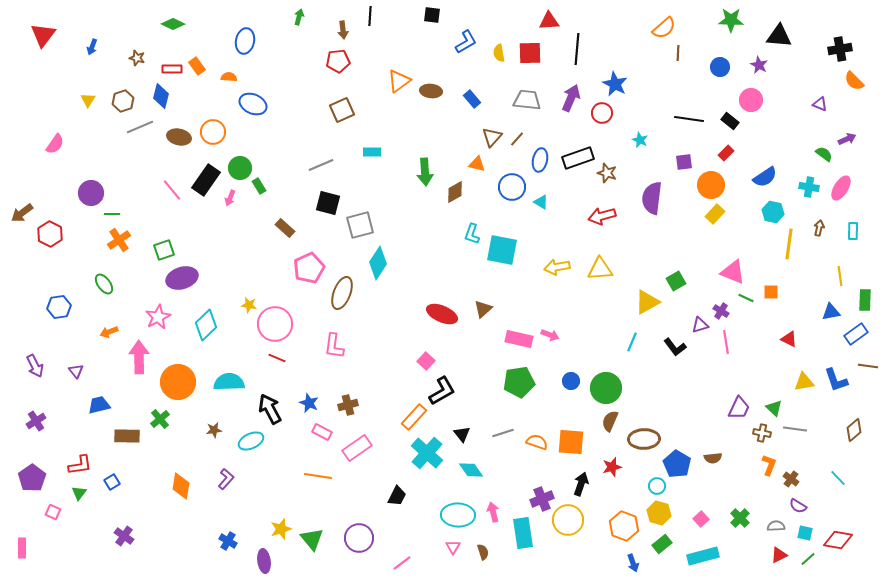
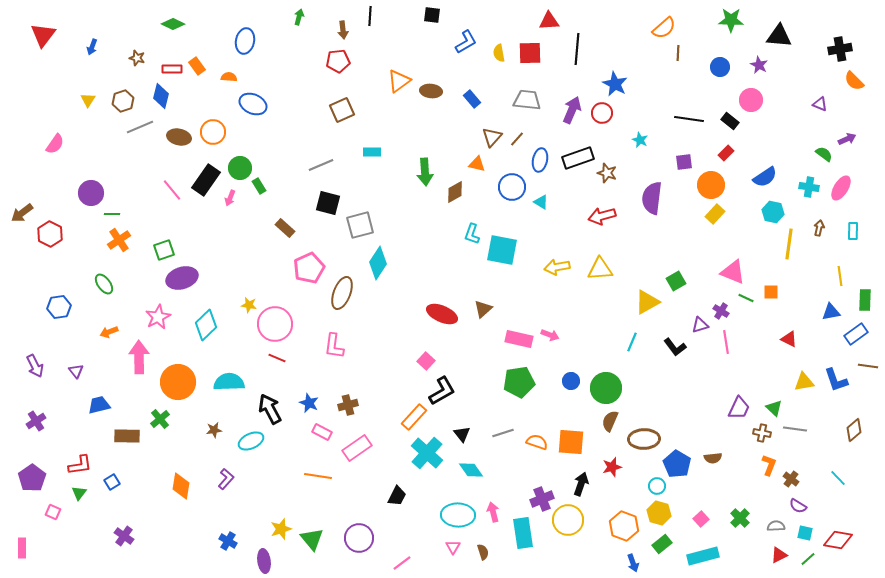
purple arrow at (571, 98): moved 1 px right, 12 px down
